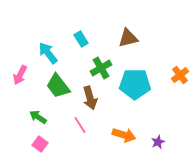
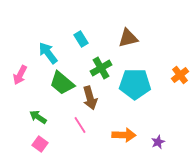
green trapezoid: moved 4 px right, 3 px up; rotated 12 degrees counterclockwise
orange arrow: rotated 15 degrees counterclockwise
